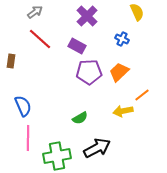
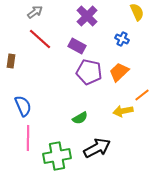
purple pentagon: rotated 15 degrees clockwise
